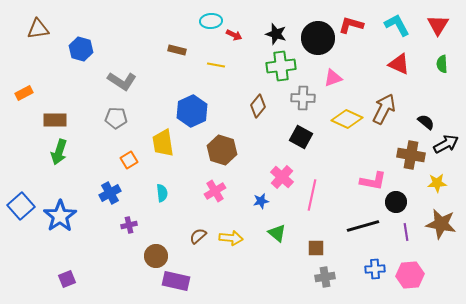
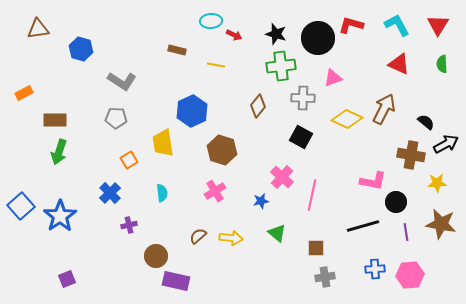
blue cross at (110, 193): rotated 15 degrees counterclockwise
